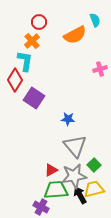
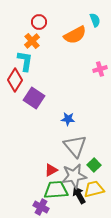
black arrow: moved 1 px left
